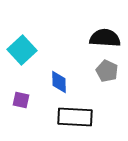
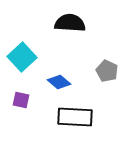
black semicircle: moved 35 px left, 15 px up
cyan square: moved 7 px down
blue diamond: rotated 50 degrees counterclockwise
